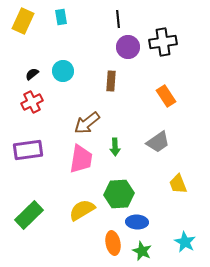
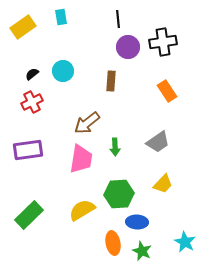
yellow rectangle: moved 6 px down; rotated 30 degrees clockwise
orange rectangle: moved 1 px right, 5 px up
yellow trapezoid: moved 15 px left; rotated 115 degrees counterclockwise
